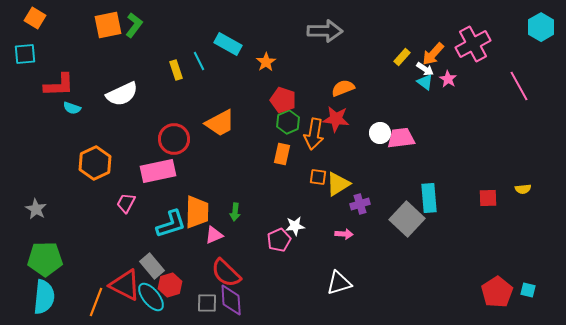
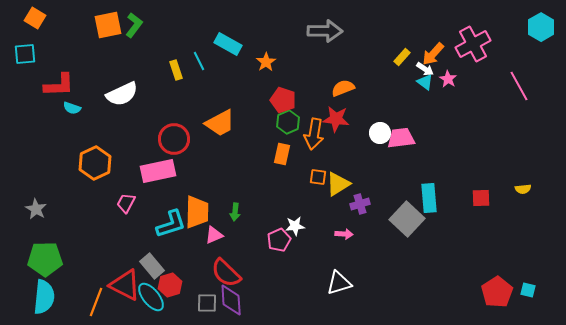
red square at (488, 198): moved 7 px left
